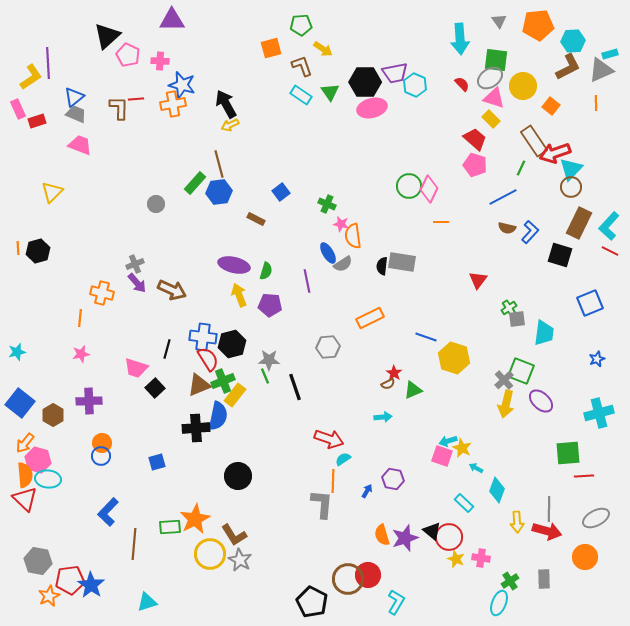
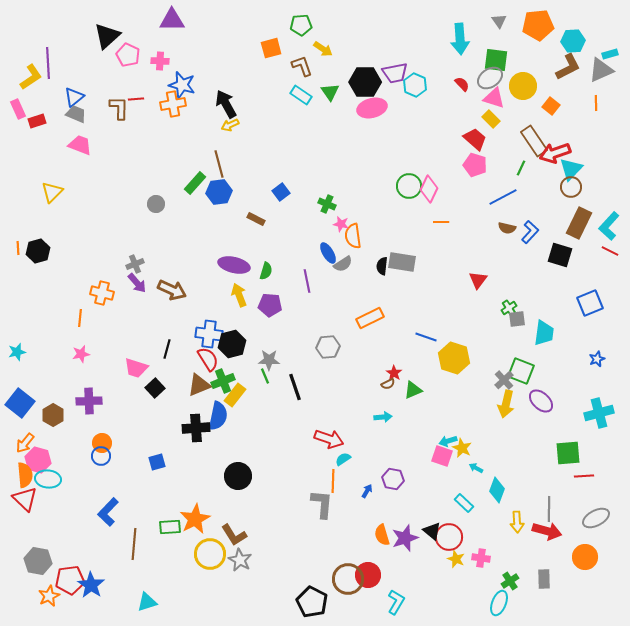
blue cross at (203, 337): moved 6 px right, 3 px up
